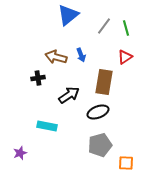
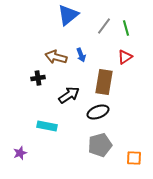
orange square: moved 8 px right, 5 px up
